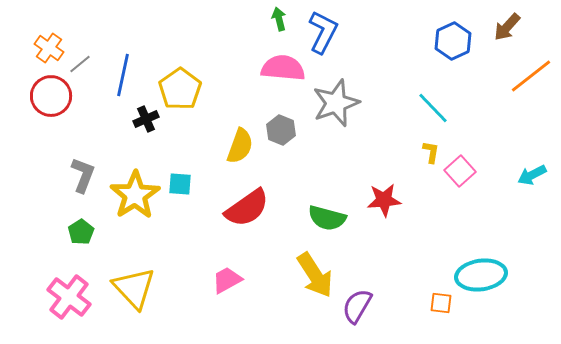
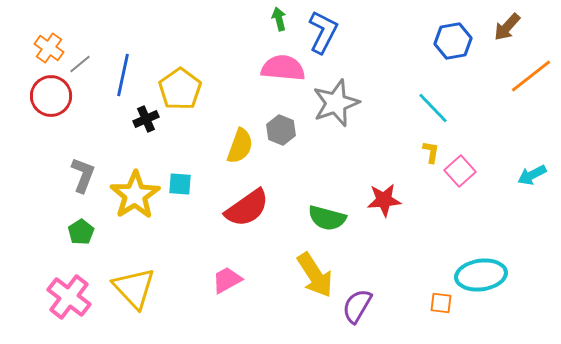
blue hexagon: rotated 15 degrees clockwise
